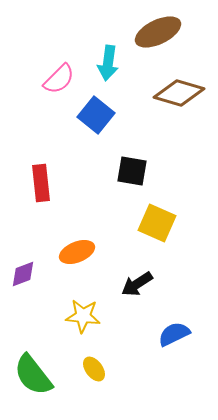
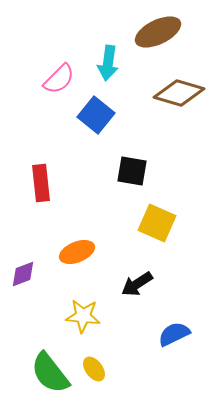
green semicircle: moved 17 px right, 2 px up
